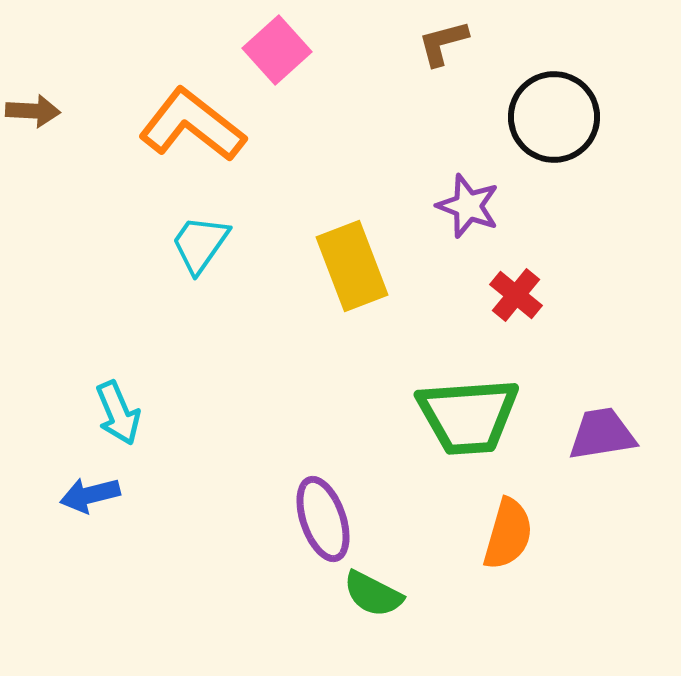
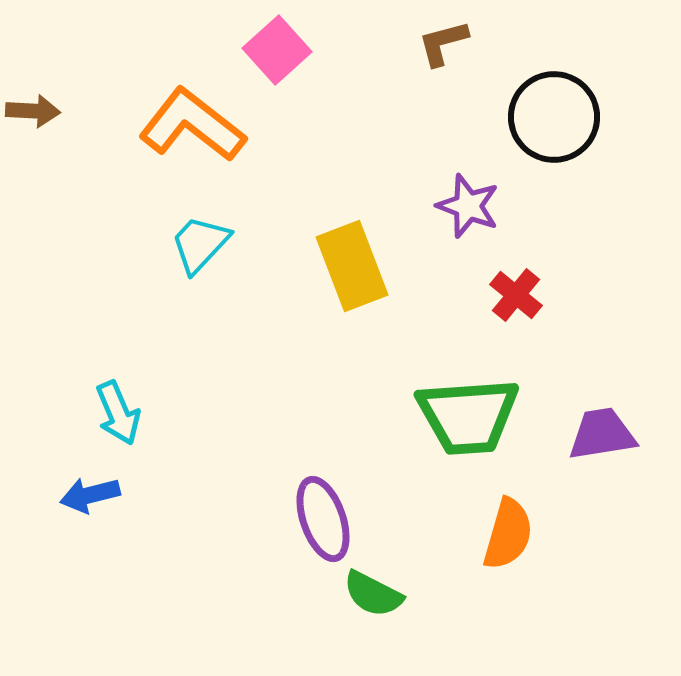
cyan trapezoid: rotated 8 degrees clockwise
